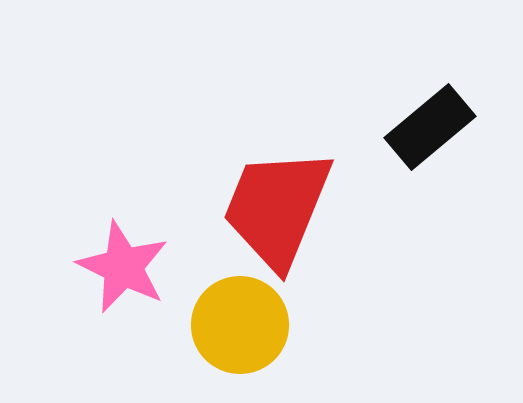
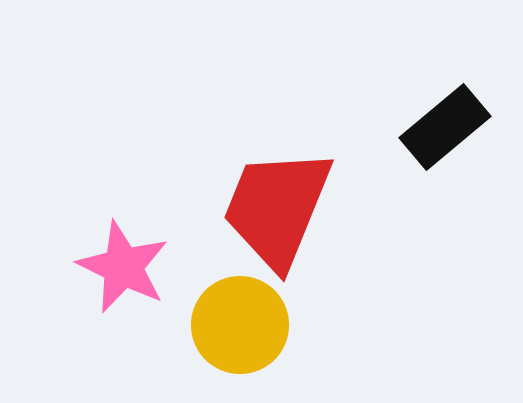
black rectangle: moved 15 px right
